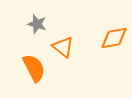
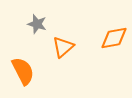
orange triangle: rotated 40 degrees clockwise
orange semicircle: moved 11 px left, 3 px down
